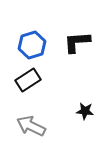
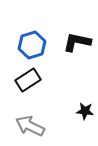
black L-shape: rotated 16 degrees clockwise
gray arrow: moved 1 px left
